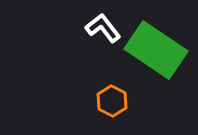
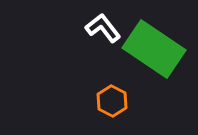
green rectangle: moved 2 px left, 1 px up
